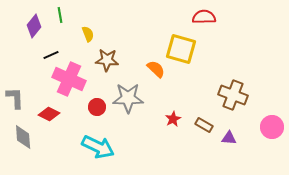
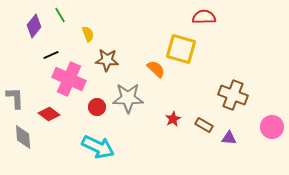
green line: rotated 21 degrees counterclockwise
red diamond: rotated 10 degrees clockwise
